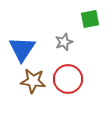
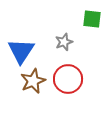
green square: moved 2 px right; rotated 18 degrees clockwise
blue triangle: moved 1 px left, 2 px down
brown star: rotated 30 degrees counterclockwise
